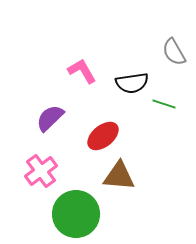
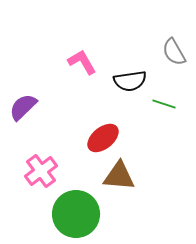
pink L-shape: moved 9 px up
black semicircle: moved 2 px left, 2 px up
purple semicircle: moved 27 px left, 11 px up
red ellipse: moved 2 px down
